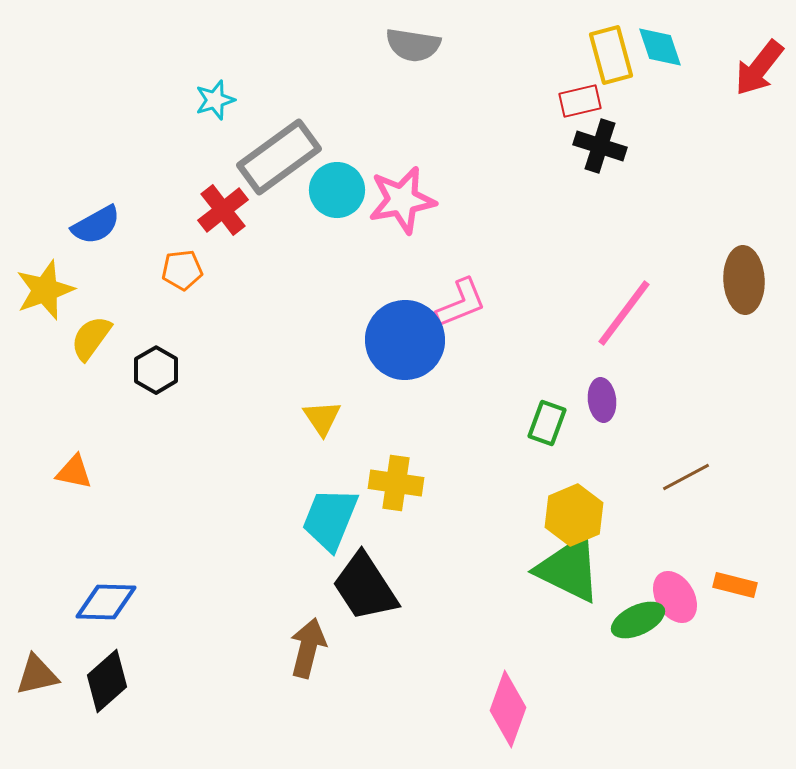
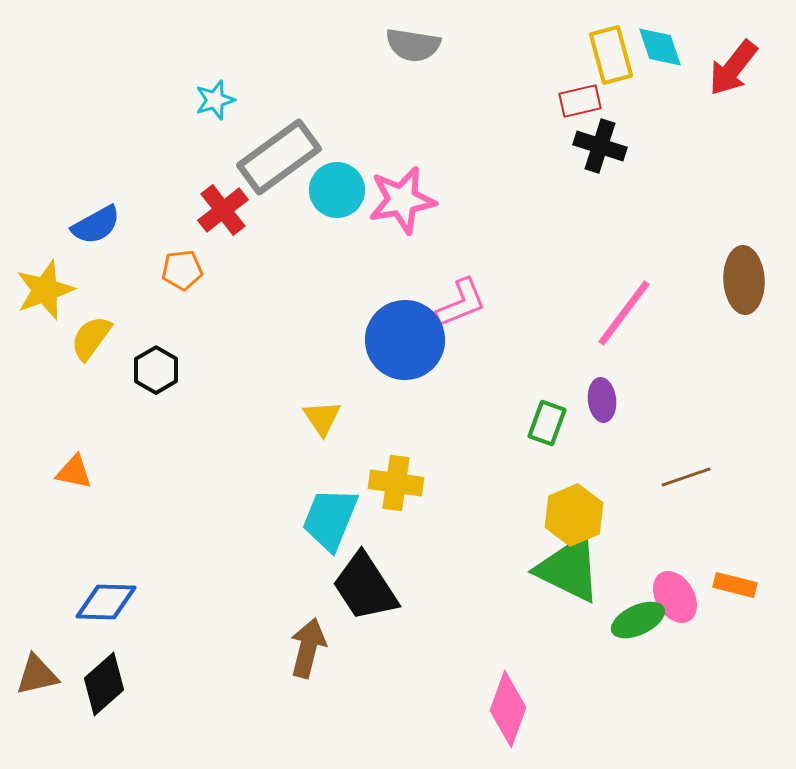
red arrow: moved 26 px left
brown line: rotated 9 degrees clockwise
black diamond: moved 3 px left, 3 px down
